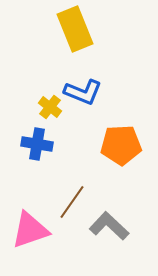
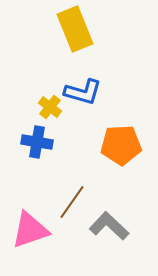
blue L-shape: rotated 6 degrees counterclockwise
blue cross: moved 2 px up
